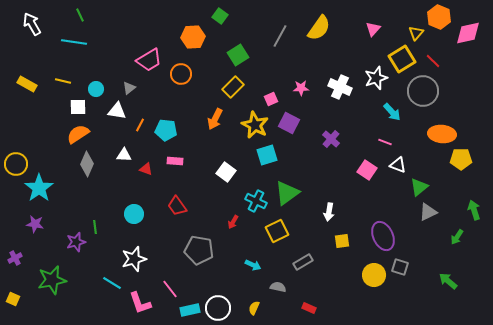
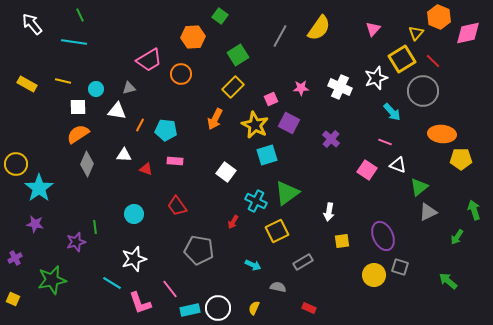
white arrow at (32, 24): rotated 10 degrees counterclockwise
gray triangle at (129, 88): rotated 24 degrees clockwise
